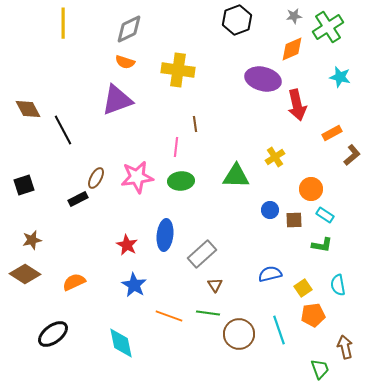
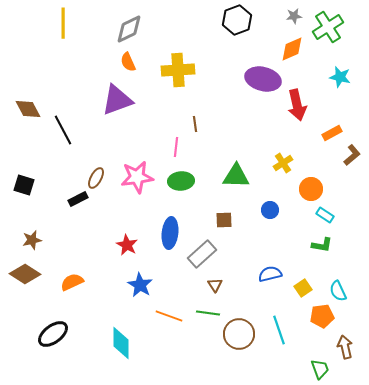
orange semicircle at (125, 62): moved 3 px right; rotated 48 degrees clockwise
yellow cross at (178, 70): rotated 12 degrees counterclockwise
yellow cross at (275, 157): moved 8 px right, 6 px down
black square at (24, 185): rotated 35 degrees clockwise
brown square at (294, 220): moved 70 px left
blue ellipse at (165, 235): moved 5 px right, 2 px up
orange semicircle at (74, 282): moved 2 px left
blue star at (134, 285): moved 6 px right
cyan semicircle at (338, 285): moved 6 px down; rotated 15 degrees counterclockwise
orange pentagon at (313, 315): moved 9 px right, 1 px down
cyan diamond at (121, 343): rotated 12 degrees clockwise
